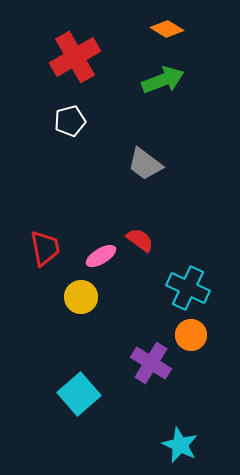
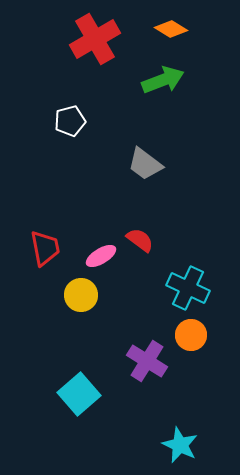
orange diamond: moved 4 px right
red cross: moved 20 px right, 18 px up
yellow circle: moved 2 px up
purple cross: moved 4 px left, 2 px up
